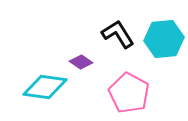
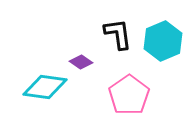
black L-shape: rotated 24 degrees clockwise
cyan hexagon: moved 1 px left, 2 px down; rotated 18 degrees counterclockwise
pink pentagon: moved 2 px down; rotated 9 degrees clockwise
